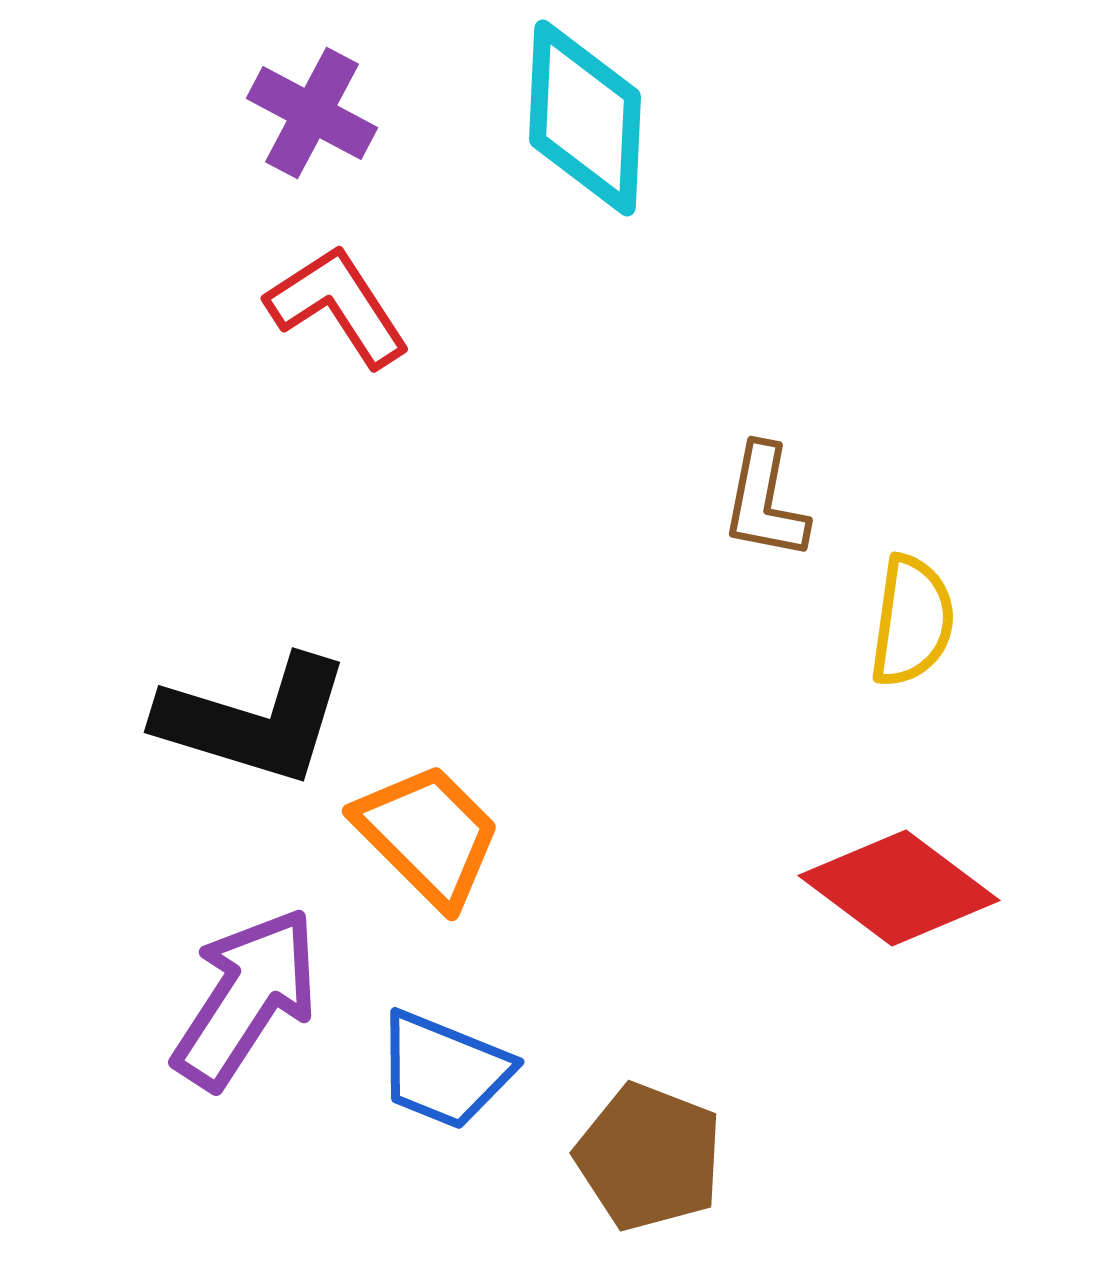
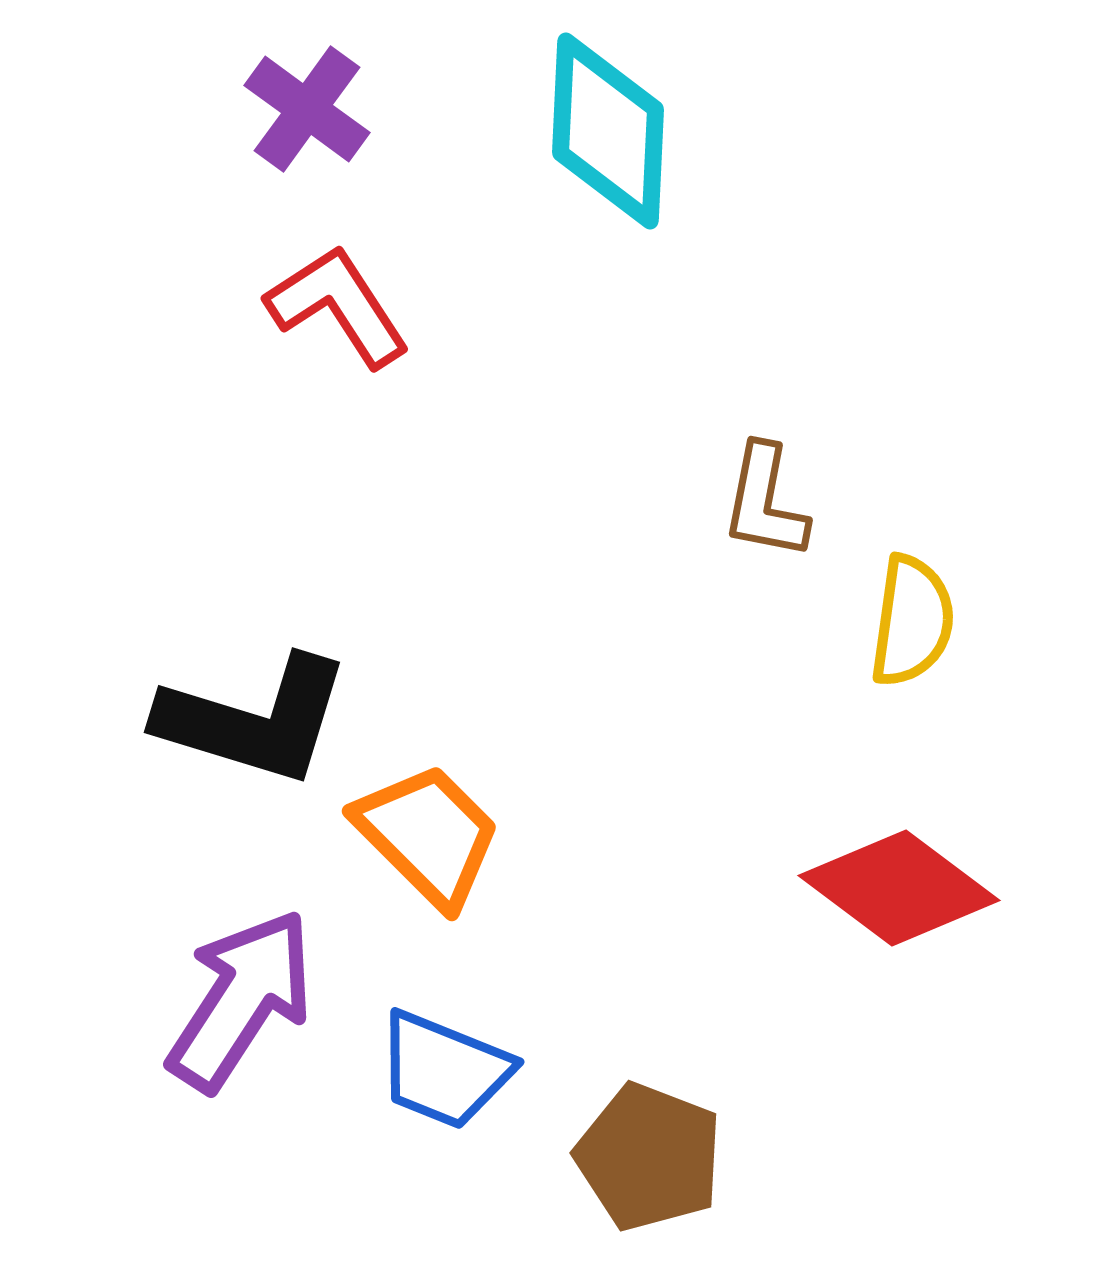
purple cross: moved 5 px left, 4 px up; rotated 8 degrees clockwise
cyan diamond: moved 23 px right, 13 px down
purple arrow: moved 5 px left, 2 px down
